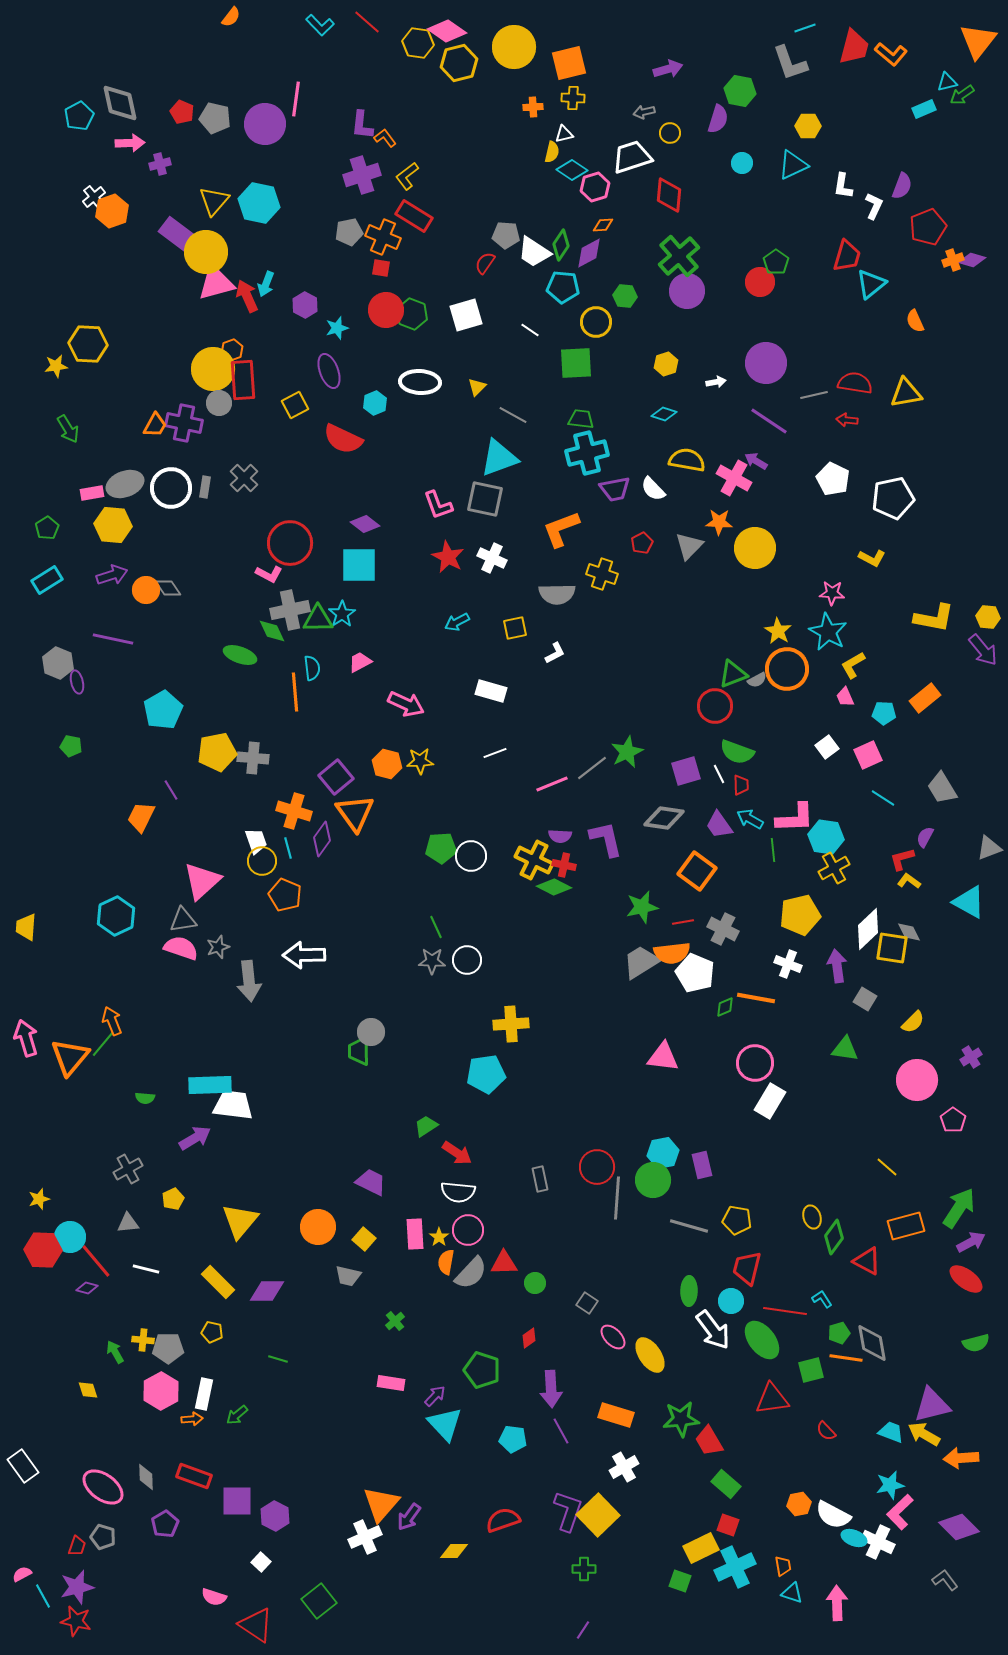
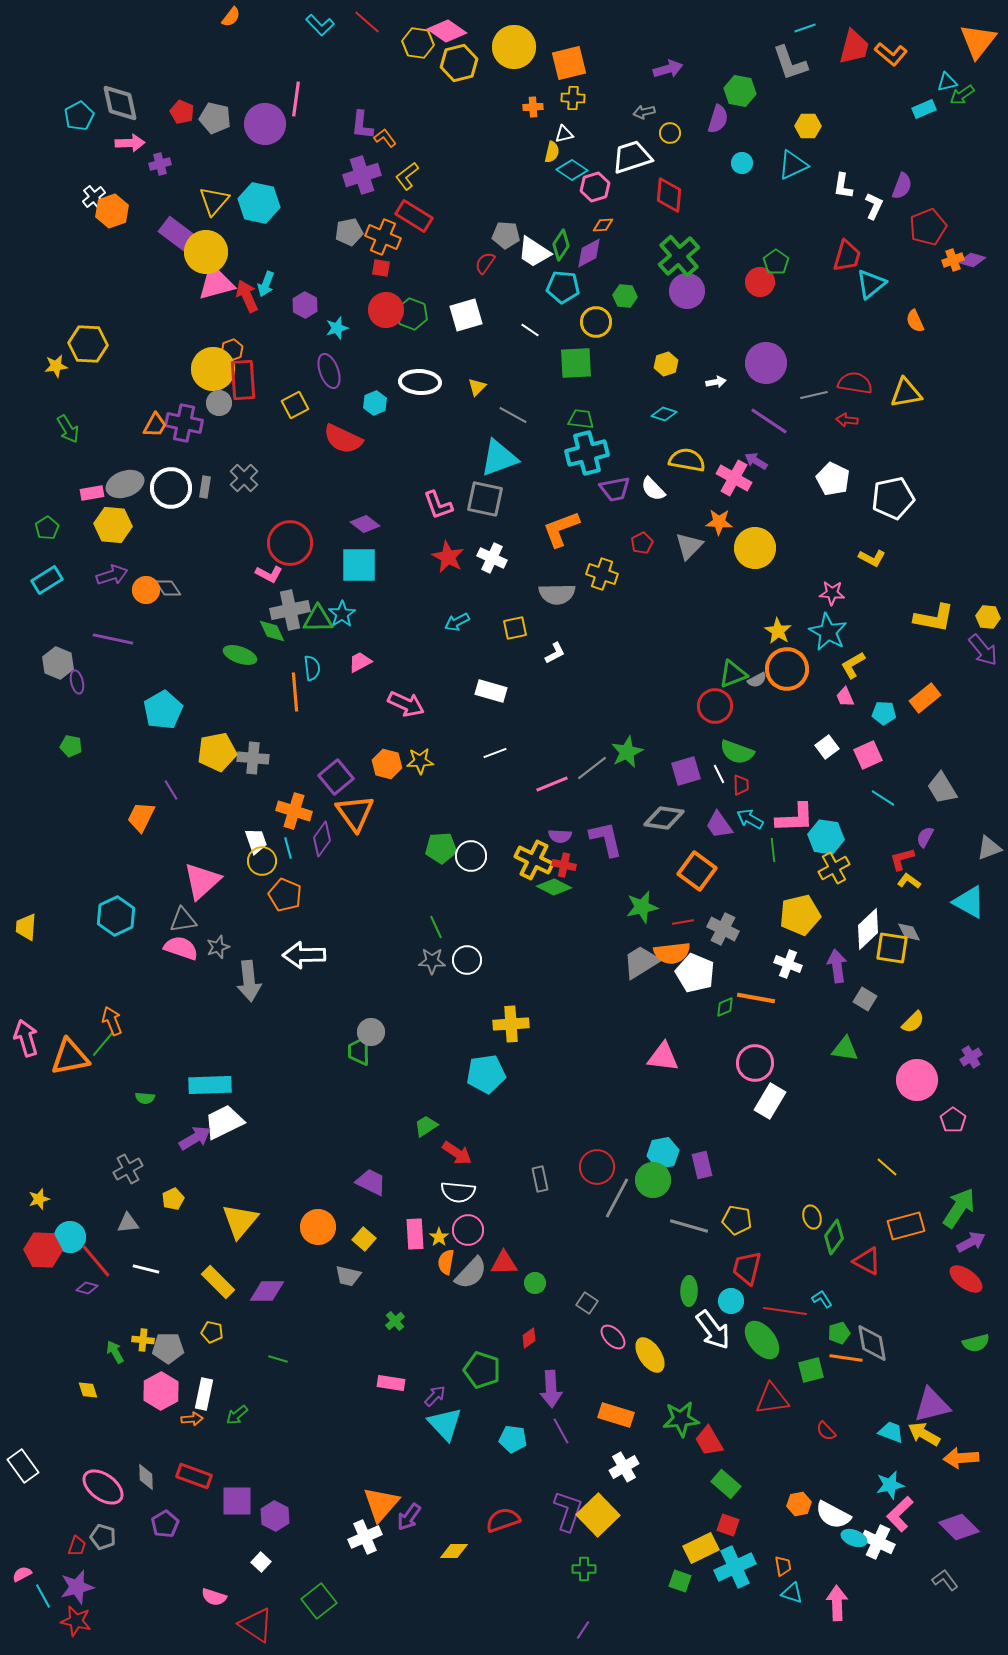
orange triangle at (70, 1057): rotated 39 degrees clockwise
white trapezoid at (233, 1105): moved 9 px left, 17 px down; rotated 33 degrees counterclockwise
gray line at (617, 1198): rotated 24 degrees clockwise
pink L-shape at (900, 1512): moved 2 px down
